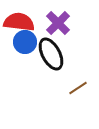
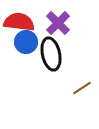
blue circle: moved 1 px right
black ellipse: rotated 16 degrees clockwise
brown line: moved 4 px right
